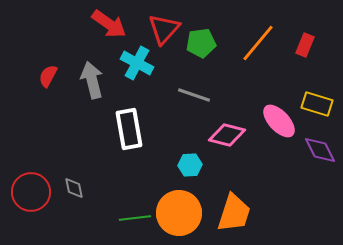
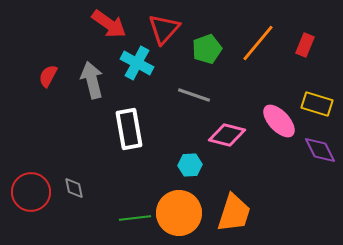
green pentagon: moved 6 px right, 6 px down; rotated 12 degrees counterclockwise
